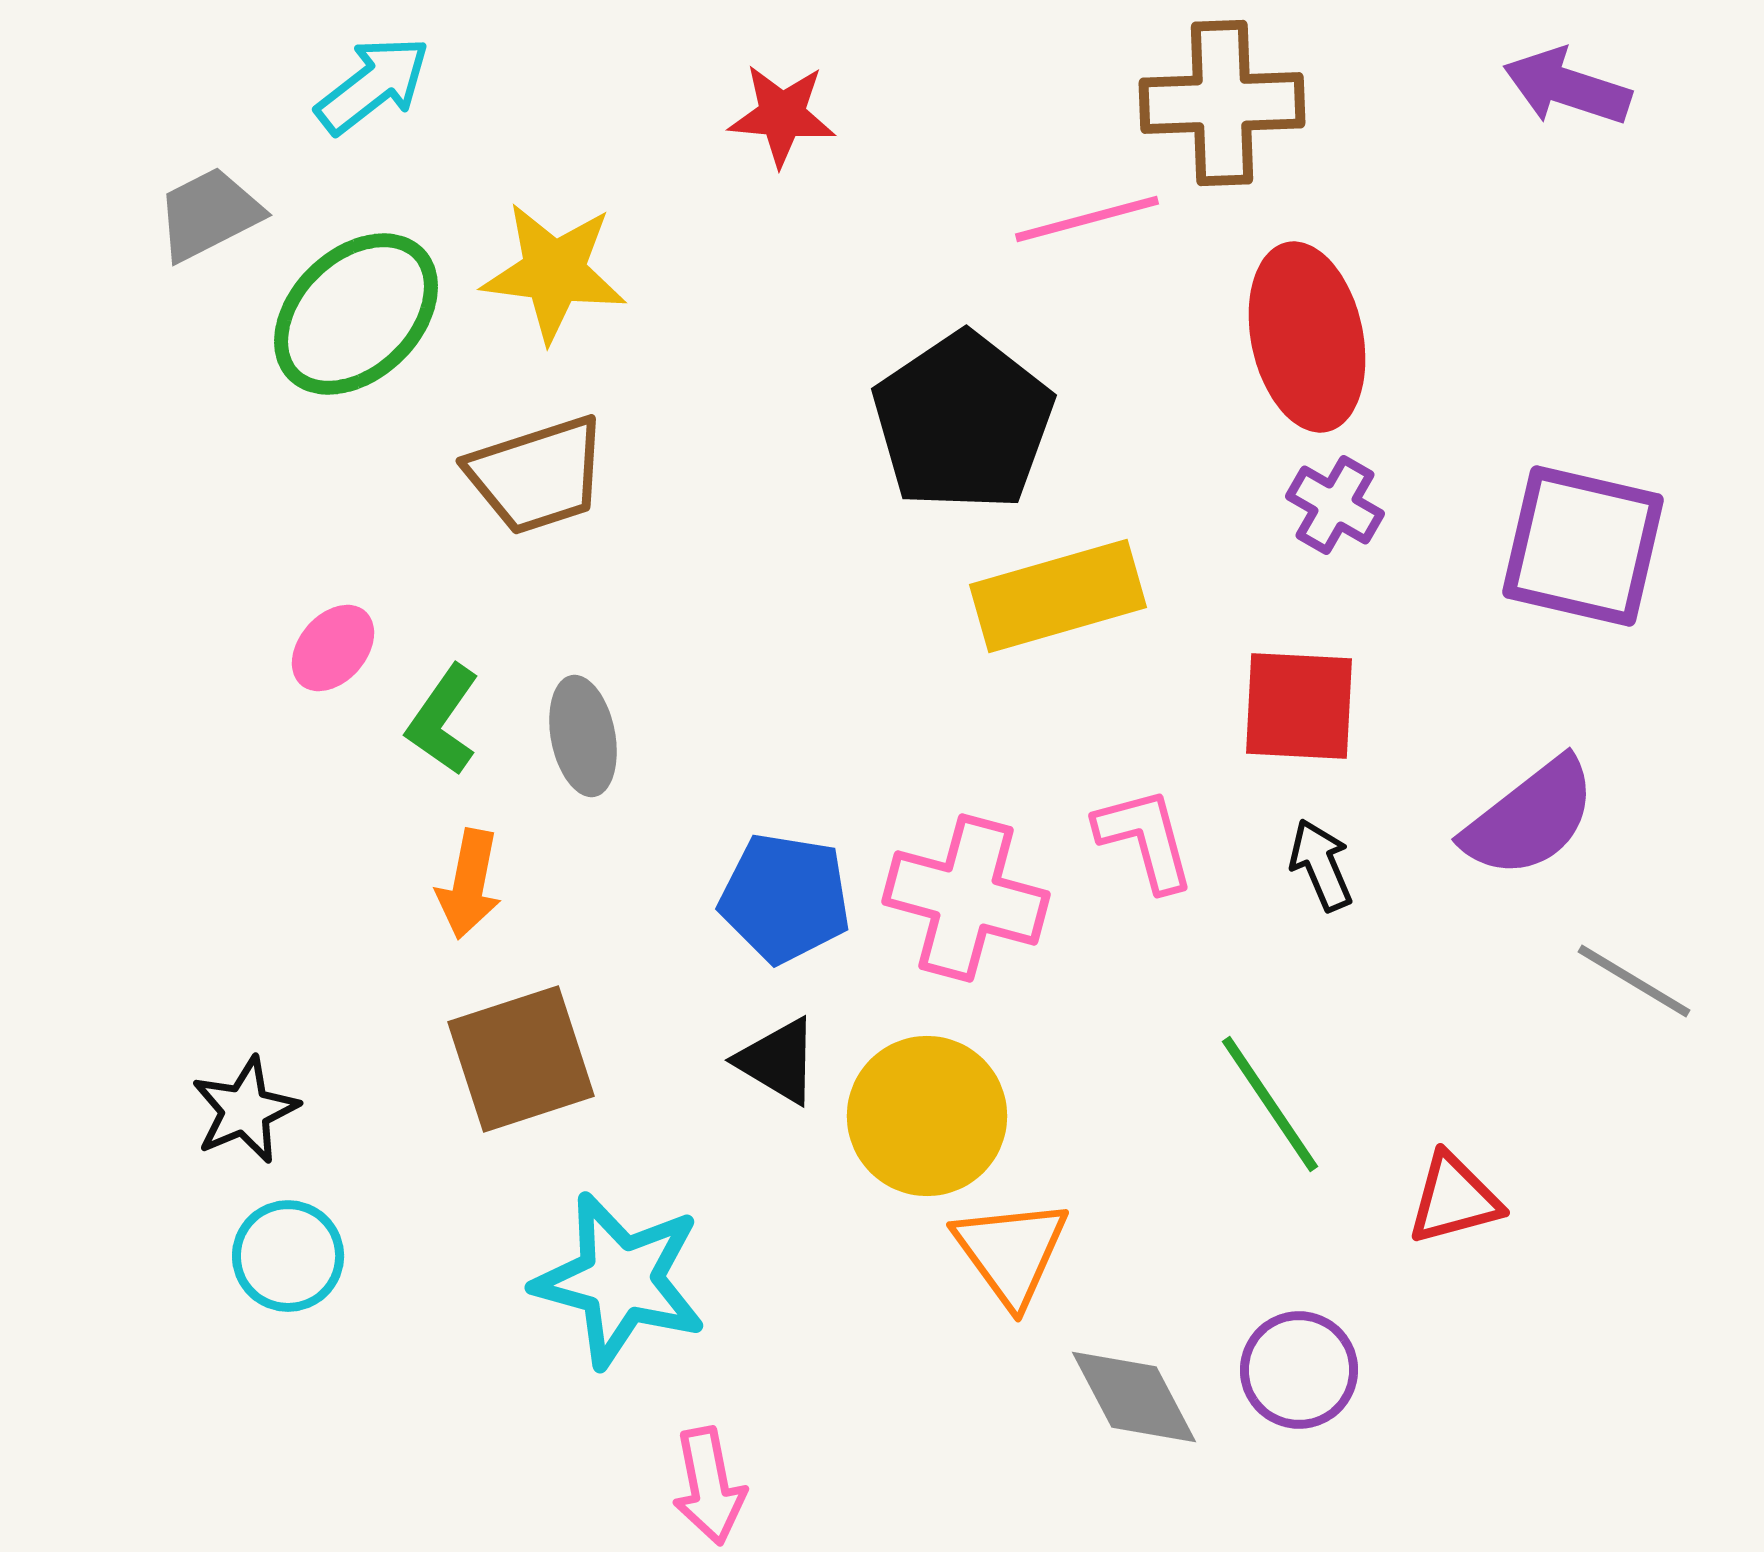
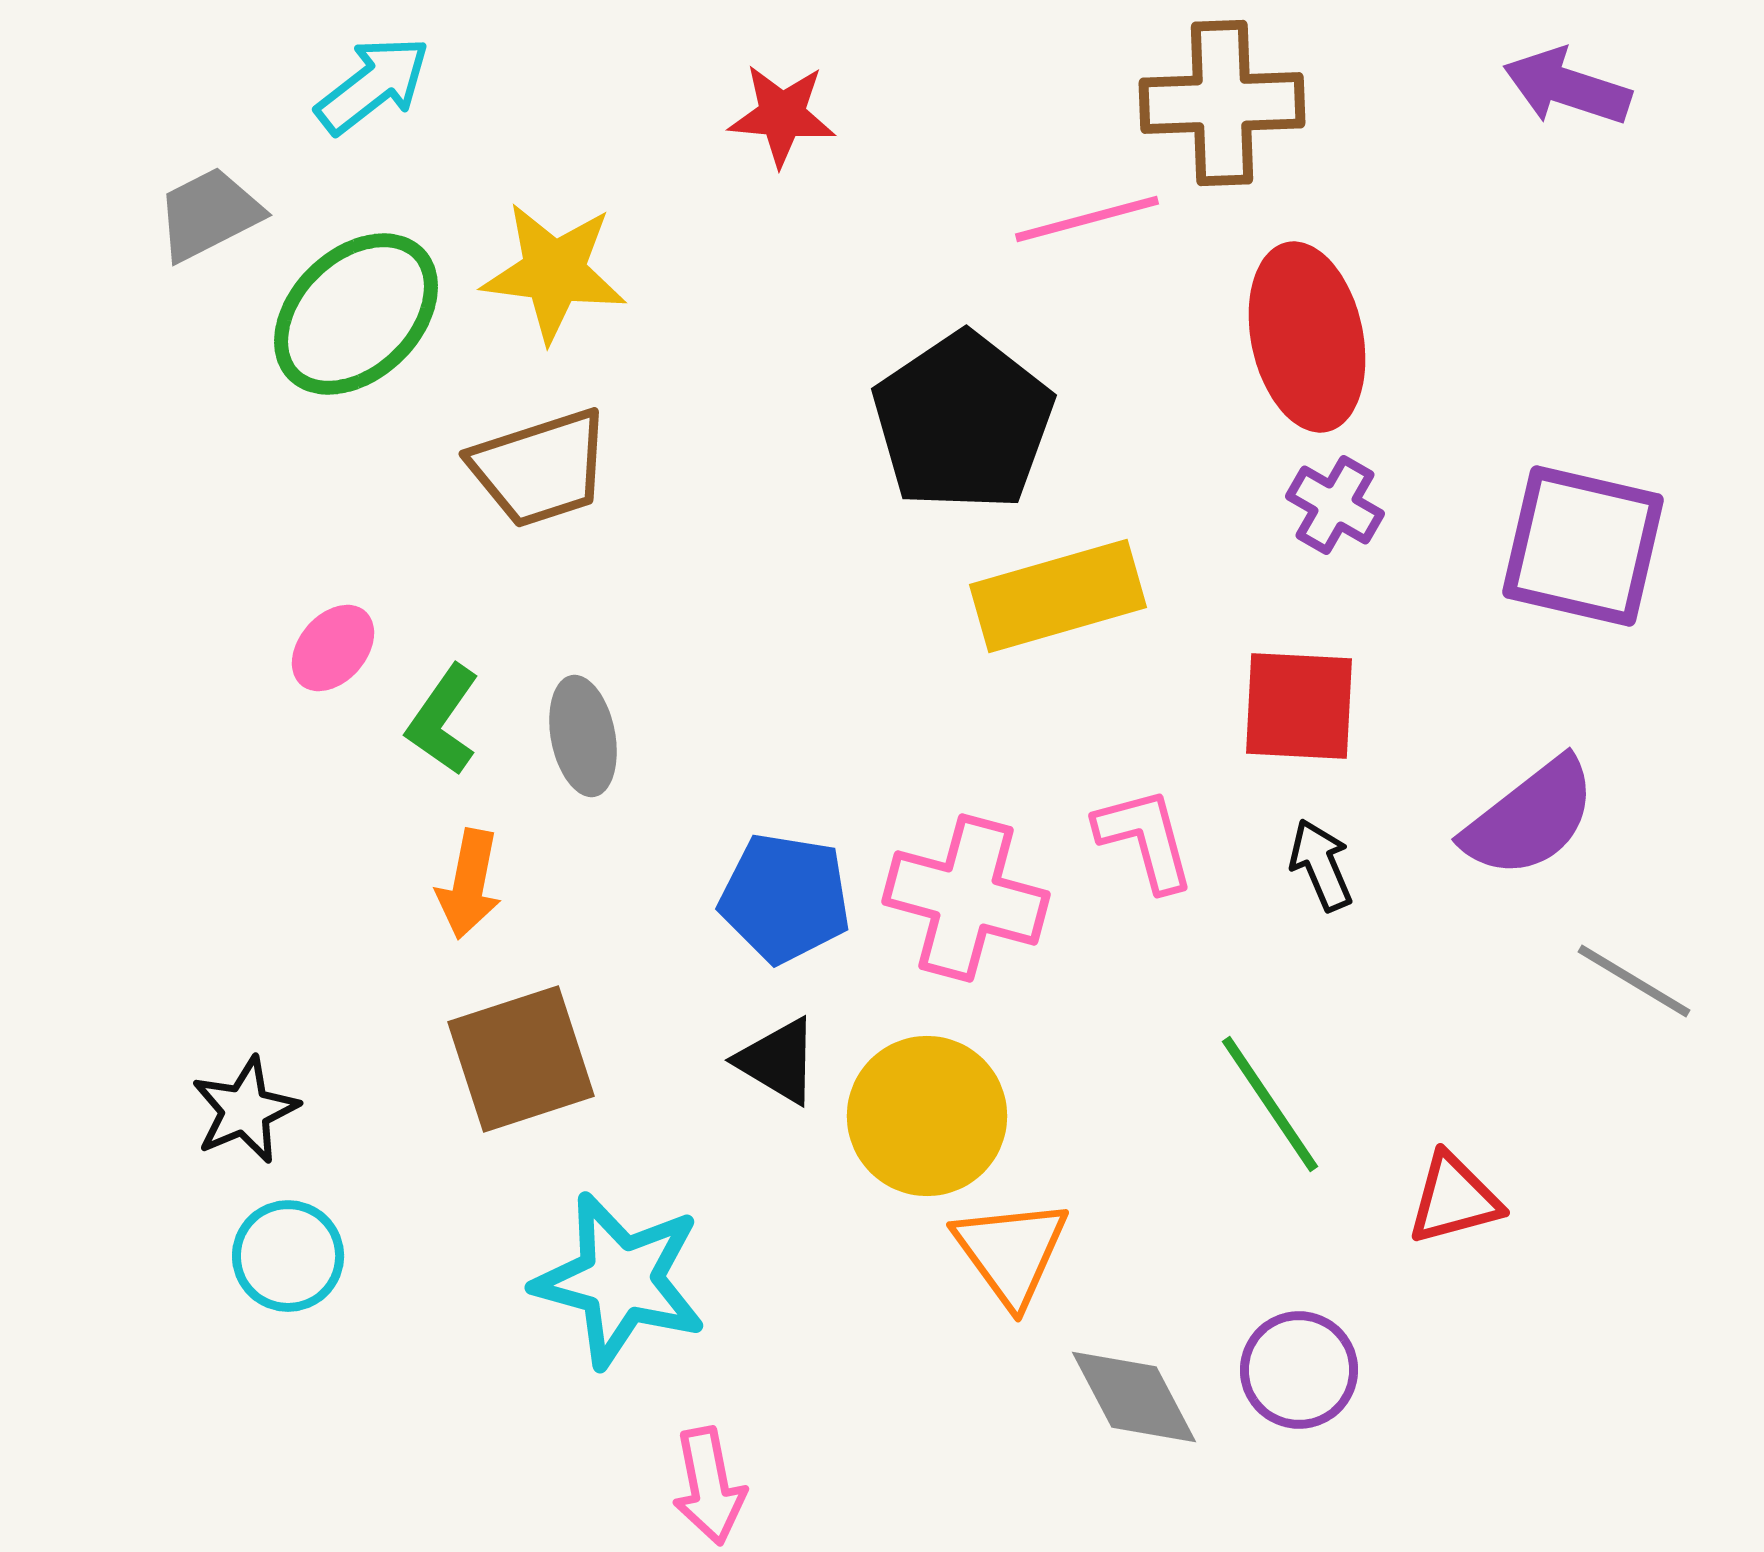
brown trapezoid: moved 3 px right, 7 px up
